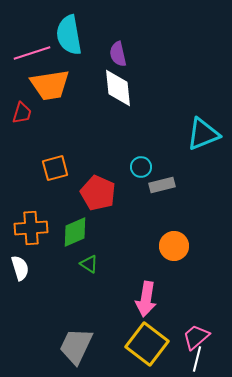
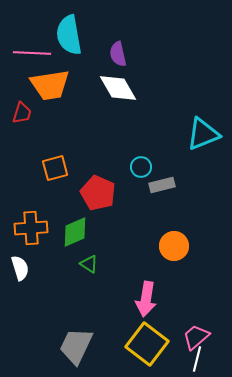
pink line: rotated 21 degrees clockwise
white diamond: rotated 24 degrees counterclockwise
